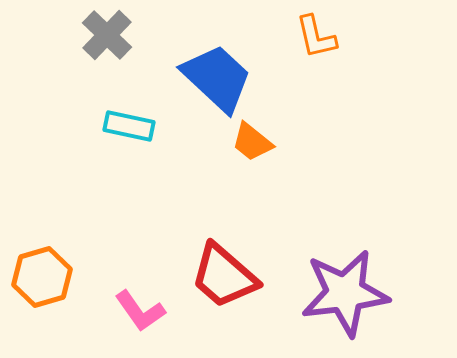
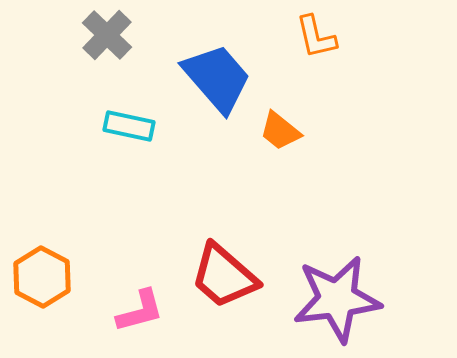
blue trapezoid: rotated 6 degrees clockwise
orange trapezoid: moved 28 px right, 11 px up
orange hexagon: rotated 16 degrees counterclockwise
purple star: moved 8 px left, 6 px down
pink L-shape: rotated 70 degrees counterclockwise
